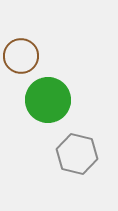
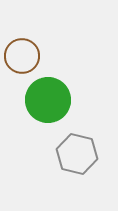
brown circle: moved 1 px right
